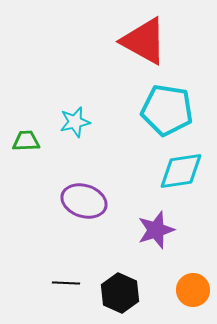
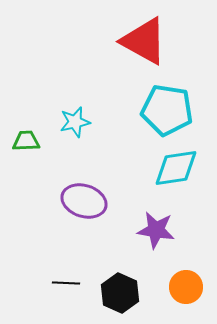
cyan diamond: moved 5 px left, 3 px up
purple star: rotated 27 degrees clockwise
orange circle: moved 7 px left, 3 px up
